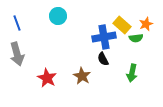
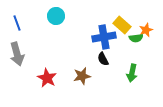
cyan circle: moved 2 px left
orange star: moved 6 px down
brown star: rotated 30 degrees clockwise
